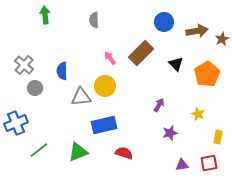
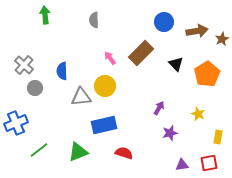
purple arrow: moved 3 px down
